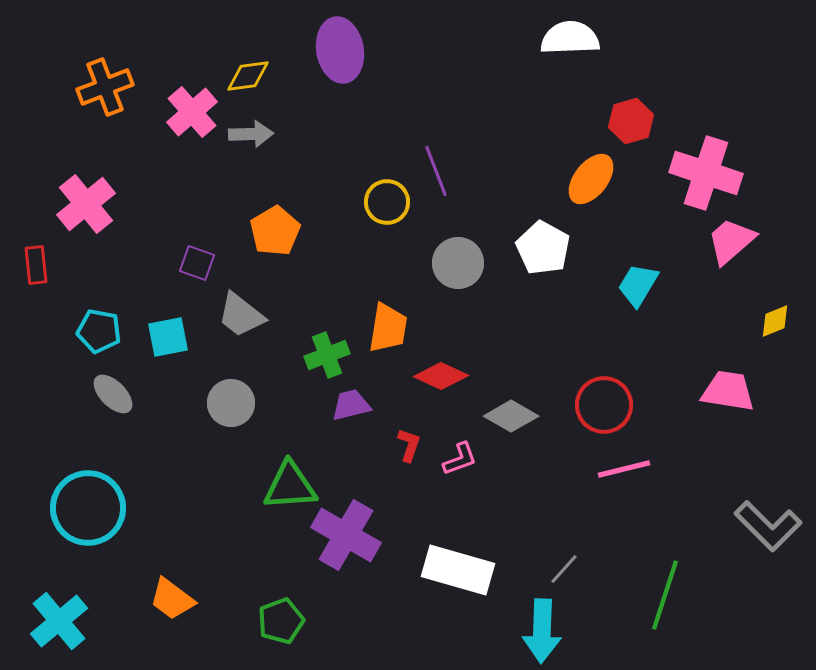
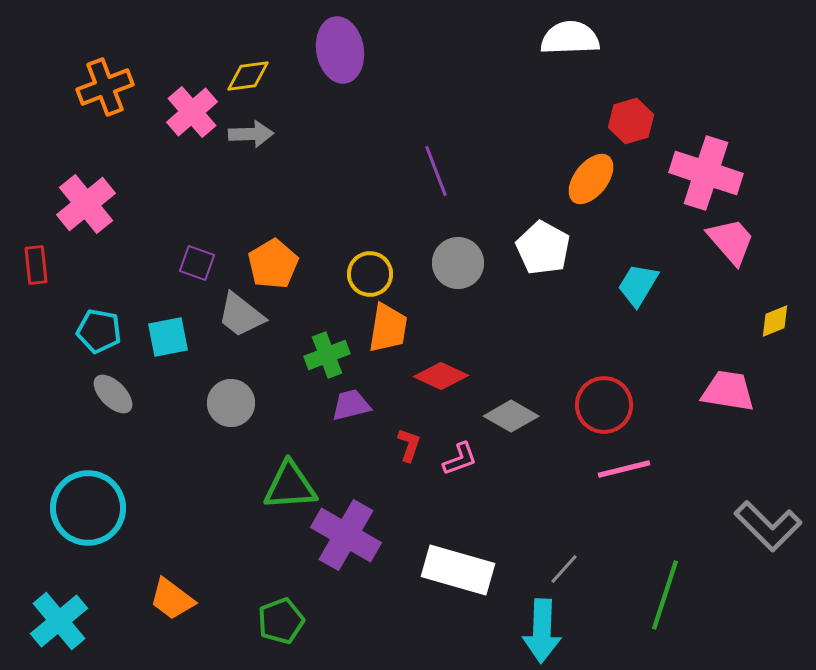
yellow circle at (387, 202): moved 17 px left, 72 px down
orange pentagon at (275, 231): moved 2 px left, 33 px down
pink trapezoid at (731, 241): rotated 90 degrees clockwise
